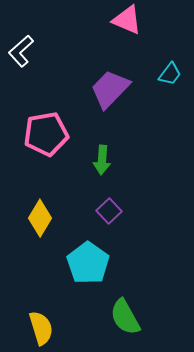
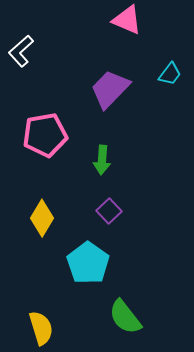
pink pentagon: moved 1 px left, 1 px down
yellow diamond: moved 2 px right
green semicircle: rotated 9 degrees counterclockwise
